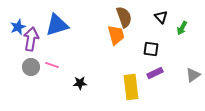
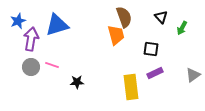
blue star: moved 6 px up
black star: moved 3 px left, 1 px up
